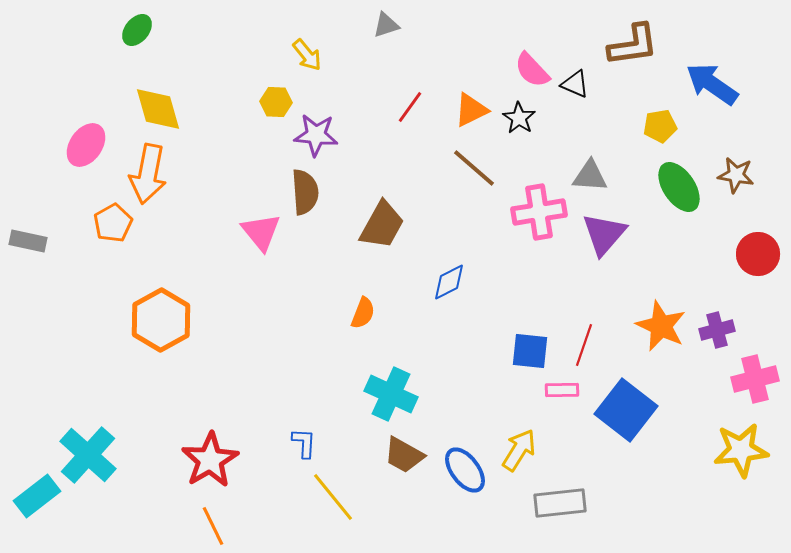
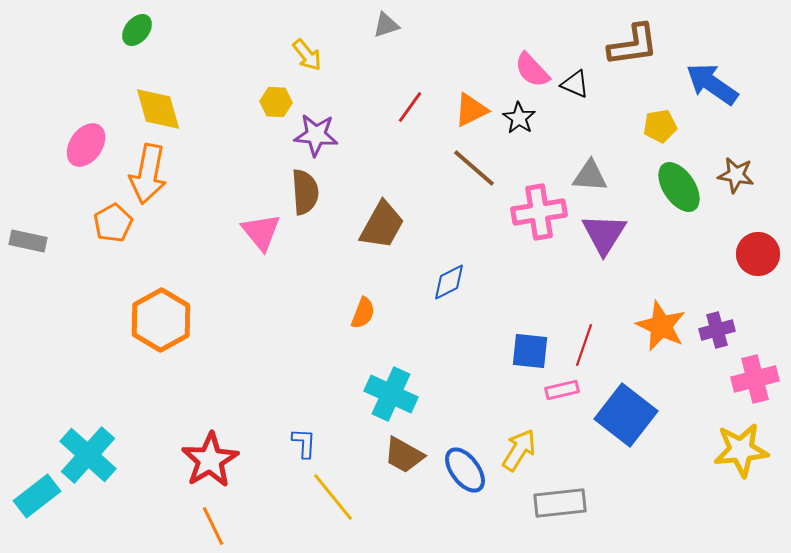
purple triangle at (604, 234): rotated 9 degrees counterclockwise
pink rectangle at (562, 390): rotated 12 degrees counterclockwise
blue square at (626, 410): moved 5 px down
